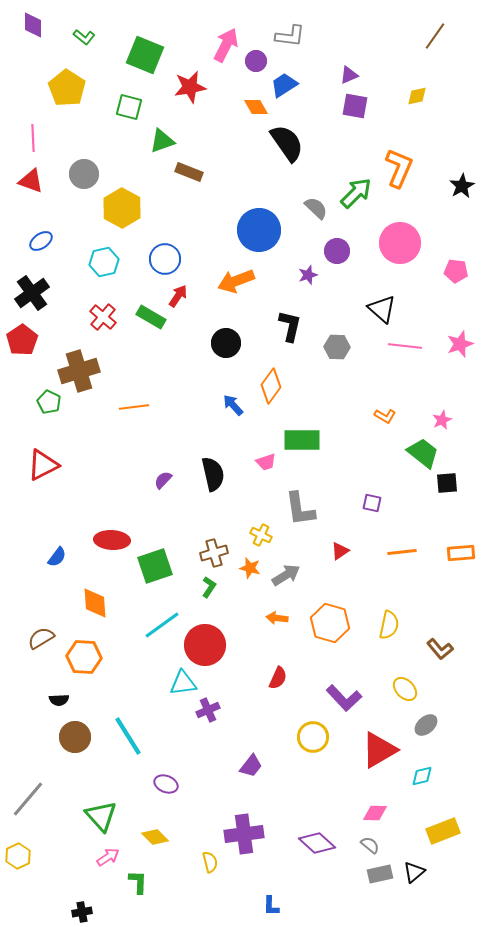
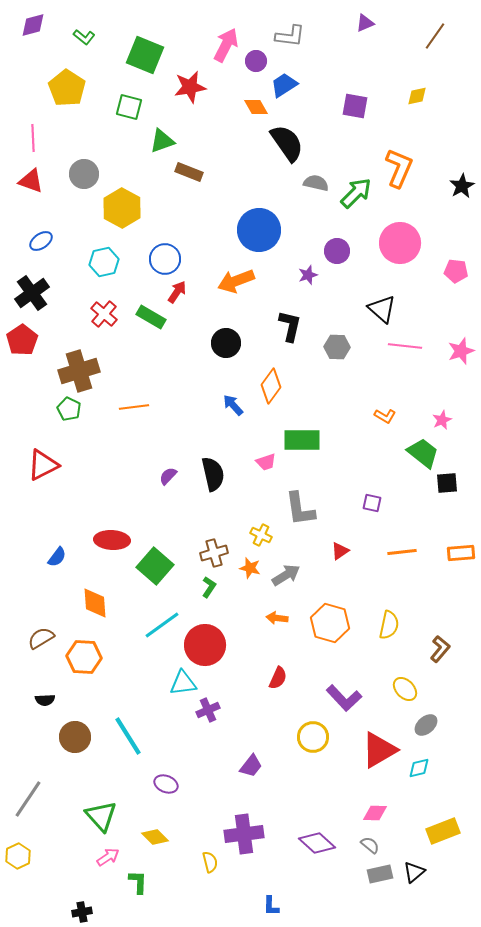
purple diamond at (33, 25): rotated 76 degrees clockwise
purple triangle at (349, 75): moved 16 px right, 52 px up
gray semicircle at (316, 208): moved 25 px up; rotated 30 degrees counterclockwise
red arrow at (178, 296): moved 1 px left, 4 px up
red cross at (103, 317): moved 1 px right, 3 px up
pink star at (460, 344): moved 1 px right, 7 px down
green pentagon at (49, 402): moved 20 px right, 7 px down
purple semicircle at (163, 480): moved 5 px right, 4 px up
green square at (155, 566): rotated 30 degrees counterclockwise
brown L-shape at (440, 649): rotated 100 degrees counterclockwise
black semicircle at (59, 700): moved 14 px left
cyan diamond at (422, 776): moved 3 px left, 8 px up
gray line at (28, 799): rotated 6 degrees counterclockwise
